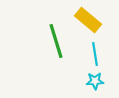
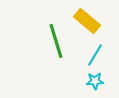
yellow rectangle: moved 1 px left, 1 px down
cyan line: moved 1 px down; rotated 40 degrees clockwise
